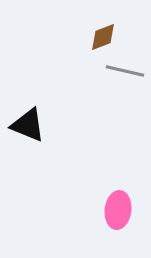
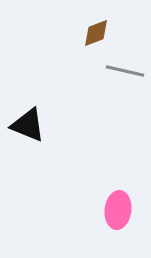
brown diamond: moved 7 px left, 4 px up
